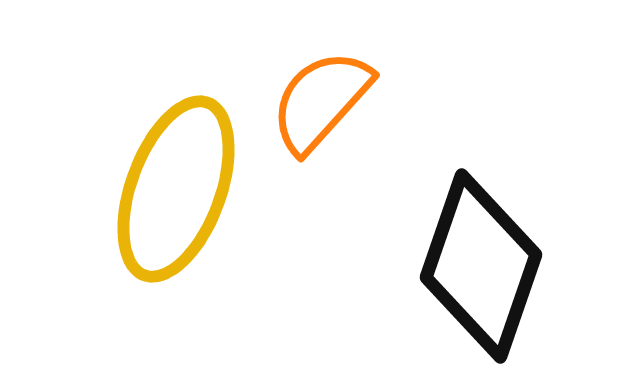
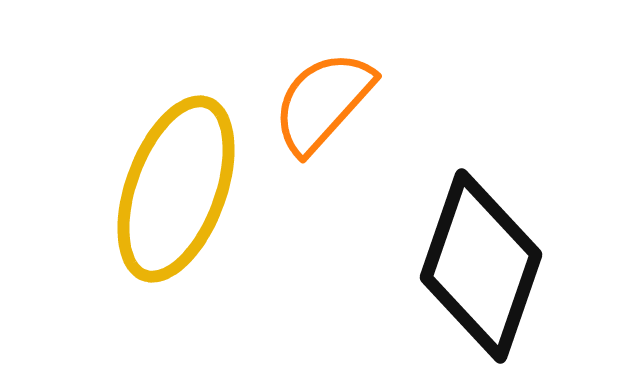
orange semicircle: moved 2 px right, 1 px down
